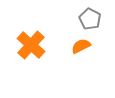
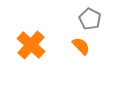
orange semicircle: rotated 72 degrees clockwise
